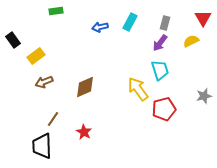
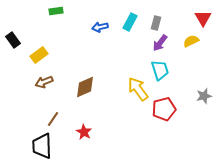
gray rectangle: moved 9 px left
yellow rectangle: moved 3 px right, 1 px up
